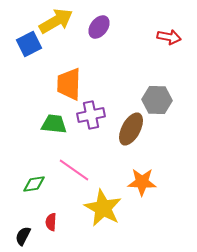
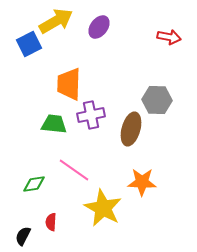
brown ellipse: rotated 12 degrees counterclockwise
